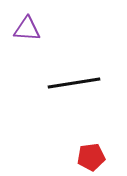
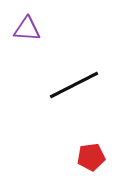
black line: moved 2 px down; rotated 18 degrees counterclockwise
